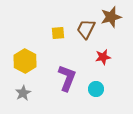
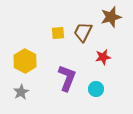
brown trapezoid: moved 3 px left, 3 px down
gray star: moved 2 px left, 1 px up
